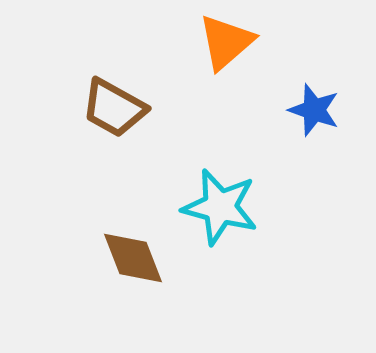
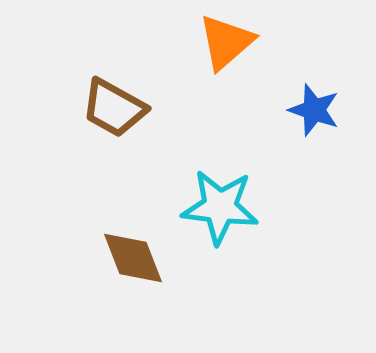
cyan star: rotated 8 degrees counterclockwise
